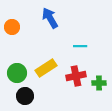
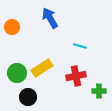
cyan line: rotated 16 degrees clockwise
yellow rectangle: moved 4 px left
green cross: moved 8 px down
black circle: moved 3 px right, 1 px down
